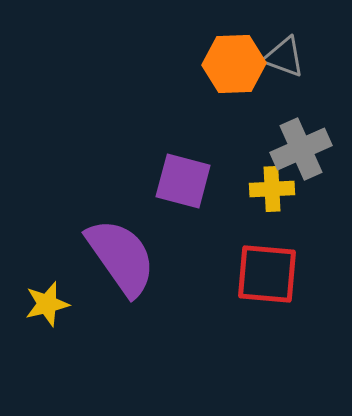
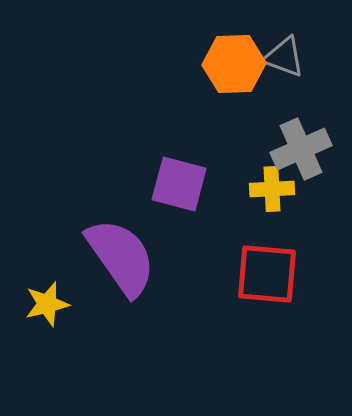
purple square: moved 4 px left, 3 px down
